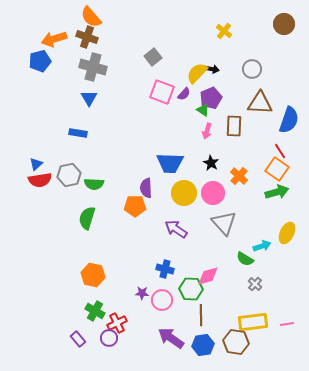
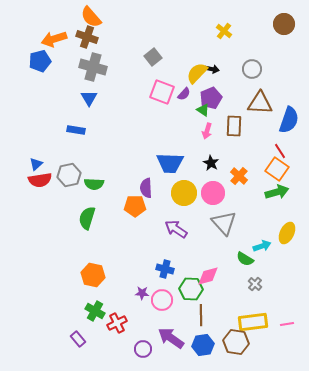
blue rectangle at (78, 133): moved 2 px left, 3 px up
purple circle at (109, 338): moved 34 px right, 11 px down
